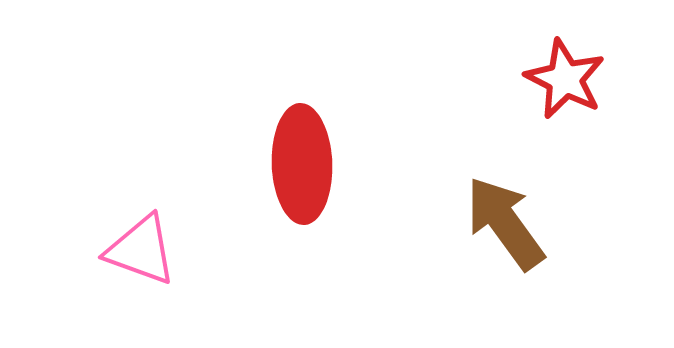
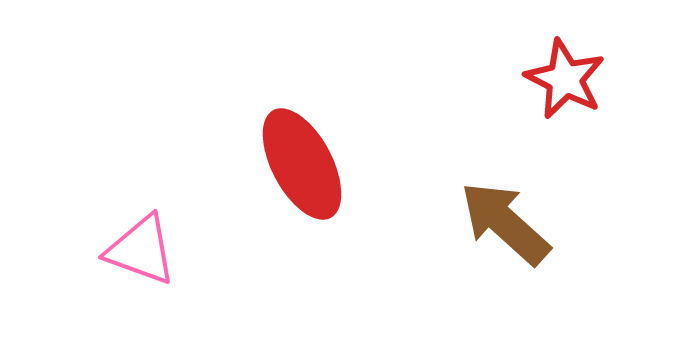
red ellipse: rotated 26 degrees counterclockwise
brown arrow: rotated 12 degrees counterclockwise
